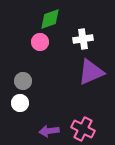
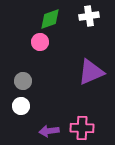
white cross: moved 6 px right, 23 px up
white circle: moved 1 px right, 3 px down
pink cross: moved 1 px left, 1 px up; rotated 25 degrees counterclockwise
